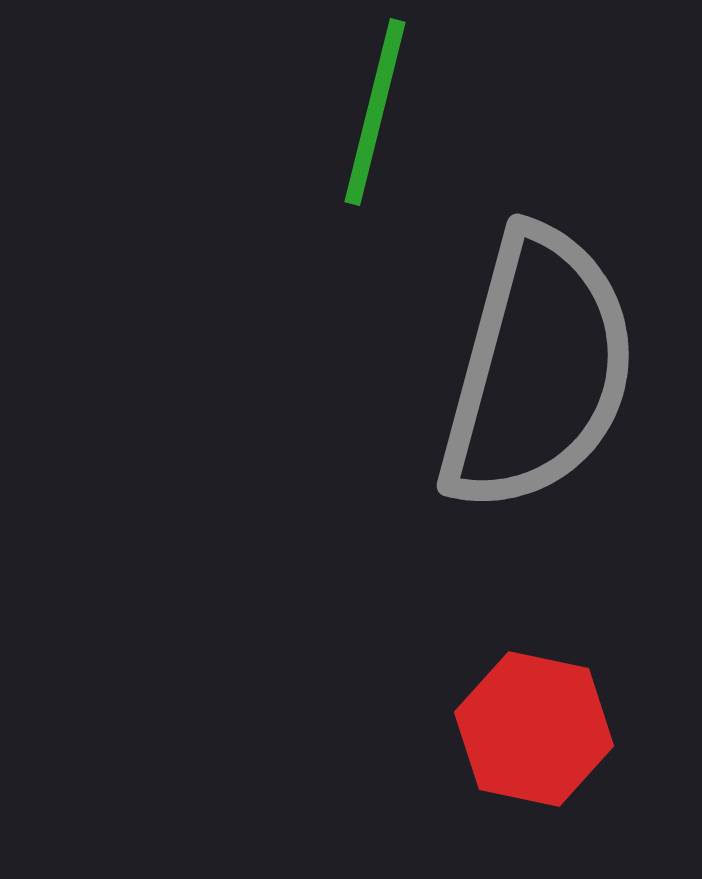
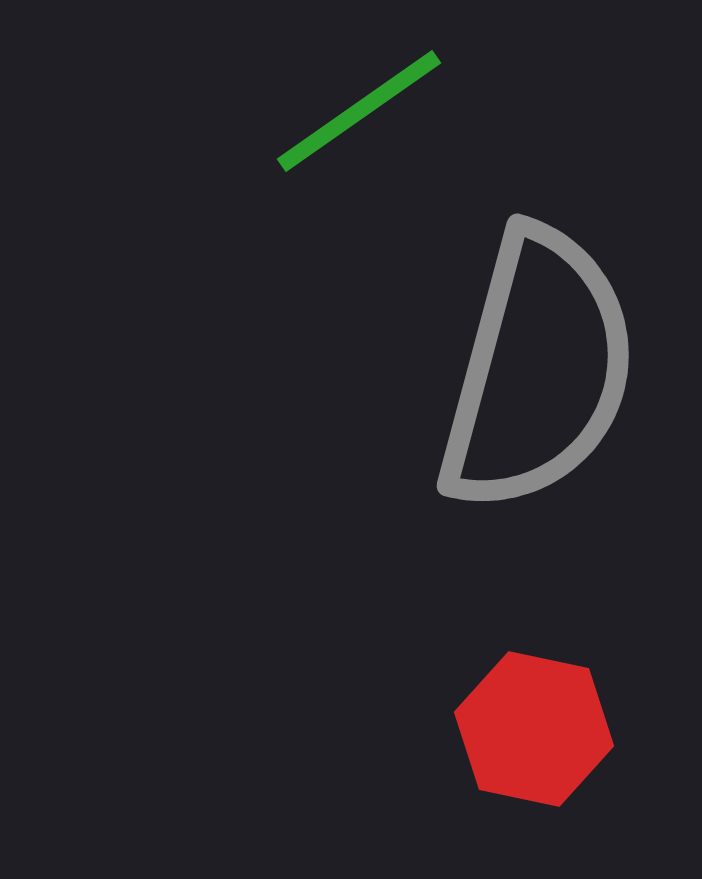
green line: moved 16 px left, 1 px up; rotated 41 degrees clockwise
